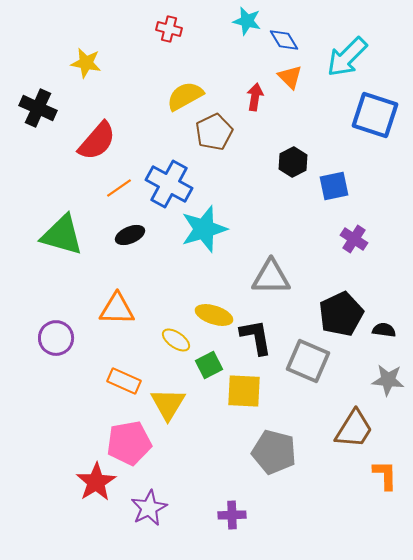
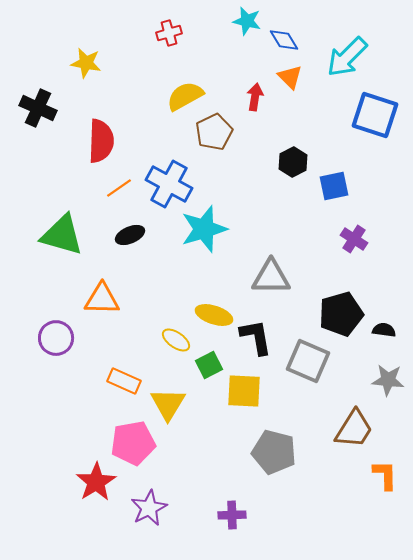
red cross at (169, 29): moved 4 px down; rotated 30 degrees counterclockwise
red semicircle at (97, 141): moved 4 px right; rotated 39 degrees counterclockwise
orange triangle at (117, 309): moved 15 px left, 10 px up
black pentagon at (341, 314): rotated 9 degrees clockwise
pink pentagon at (129, 443): moved 4 px right
